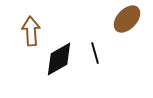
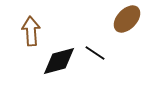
black line: rotated 40 degrees counterclockwise
black diamond: moved 2 px down; rotated 15 degrees clockwise
